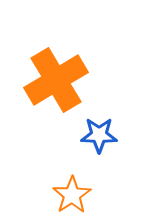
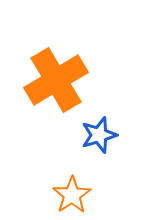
blue star: rotated 18 degrees counterclockwise
